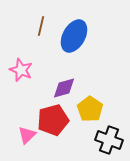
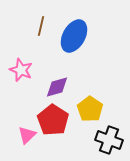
purple diamond: moved 7 px left, 1 px up
red pentagon: rotated 24 degrees counterclockwise
